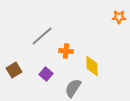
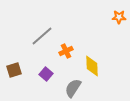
orange cross: rotated 32 degrees counterclockwise
brown square: rotated 14 degrees clockwise
